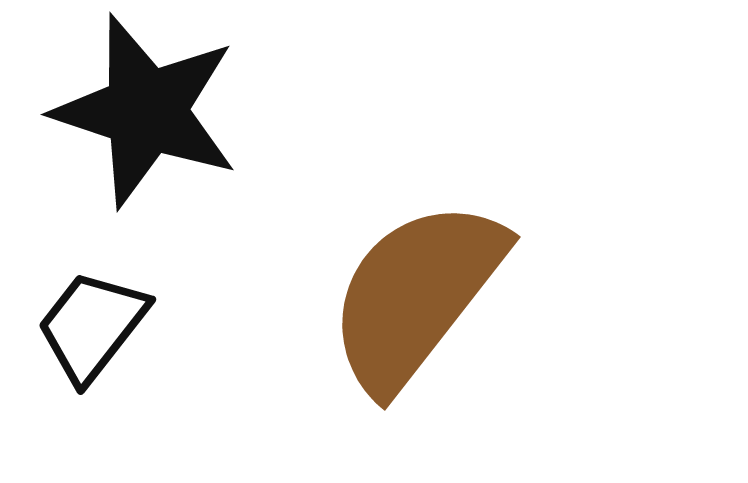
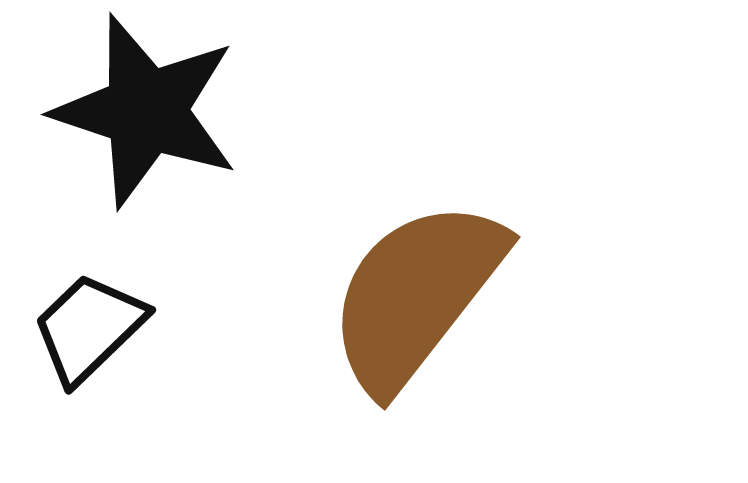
black trapezoid: moved 3 px left, 2 px down; rotated 8 degrees clockwise
